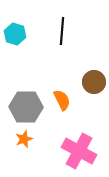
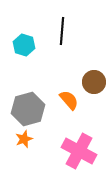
cyan hexagon: moved 9 px right, 11 px down
orange semicircle: moved 7 px right; rotated 15 degrees counterclockwise
gray hexagon: moved 2 px right, 2 px down; rotated 16 degrees counterclockwise
